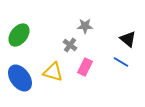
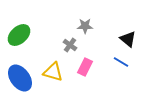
green ellipse: rotated 10 degrees clockwise
